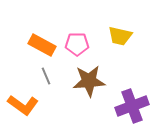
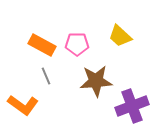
yellow trapezoid: rotated 30 degrees clockwise
brown star: moved 7 px right
